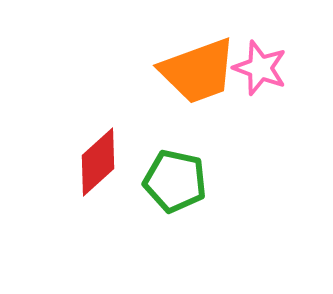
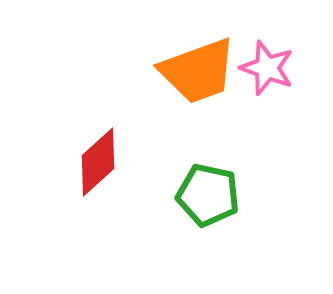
pink star: moved 7 px right
green pentagon: moved 33 px right, 14 px down
